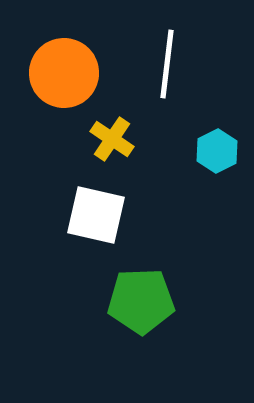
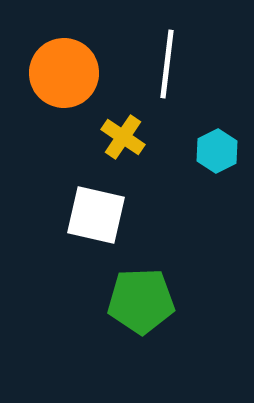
yellow cross: moved 11 px right, 2 px up
